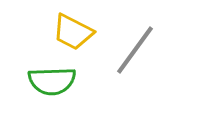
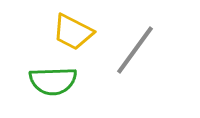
green semicircle: moved 1 px right
